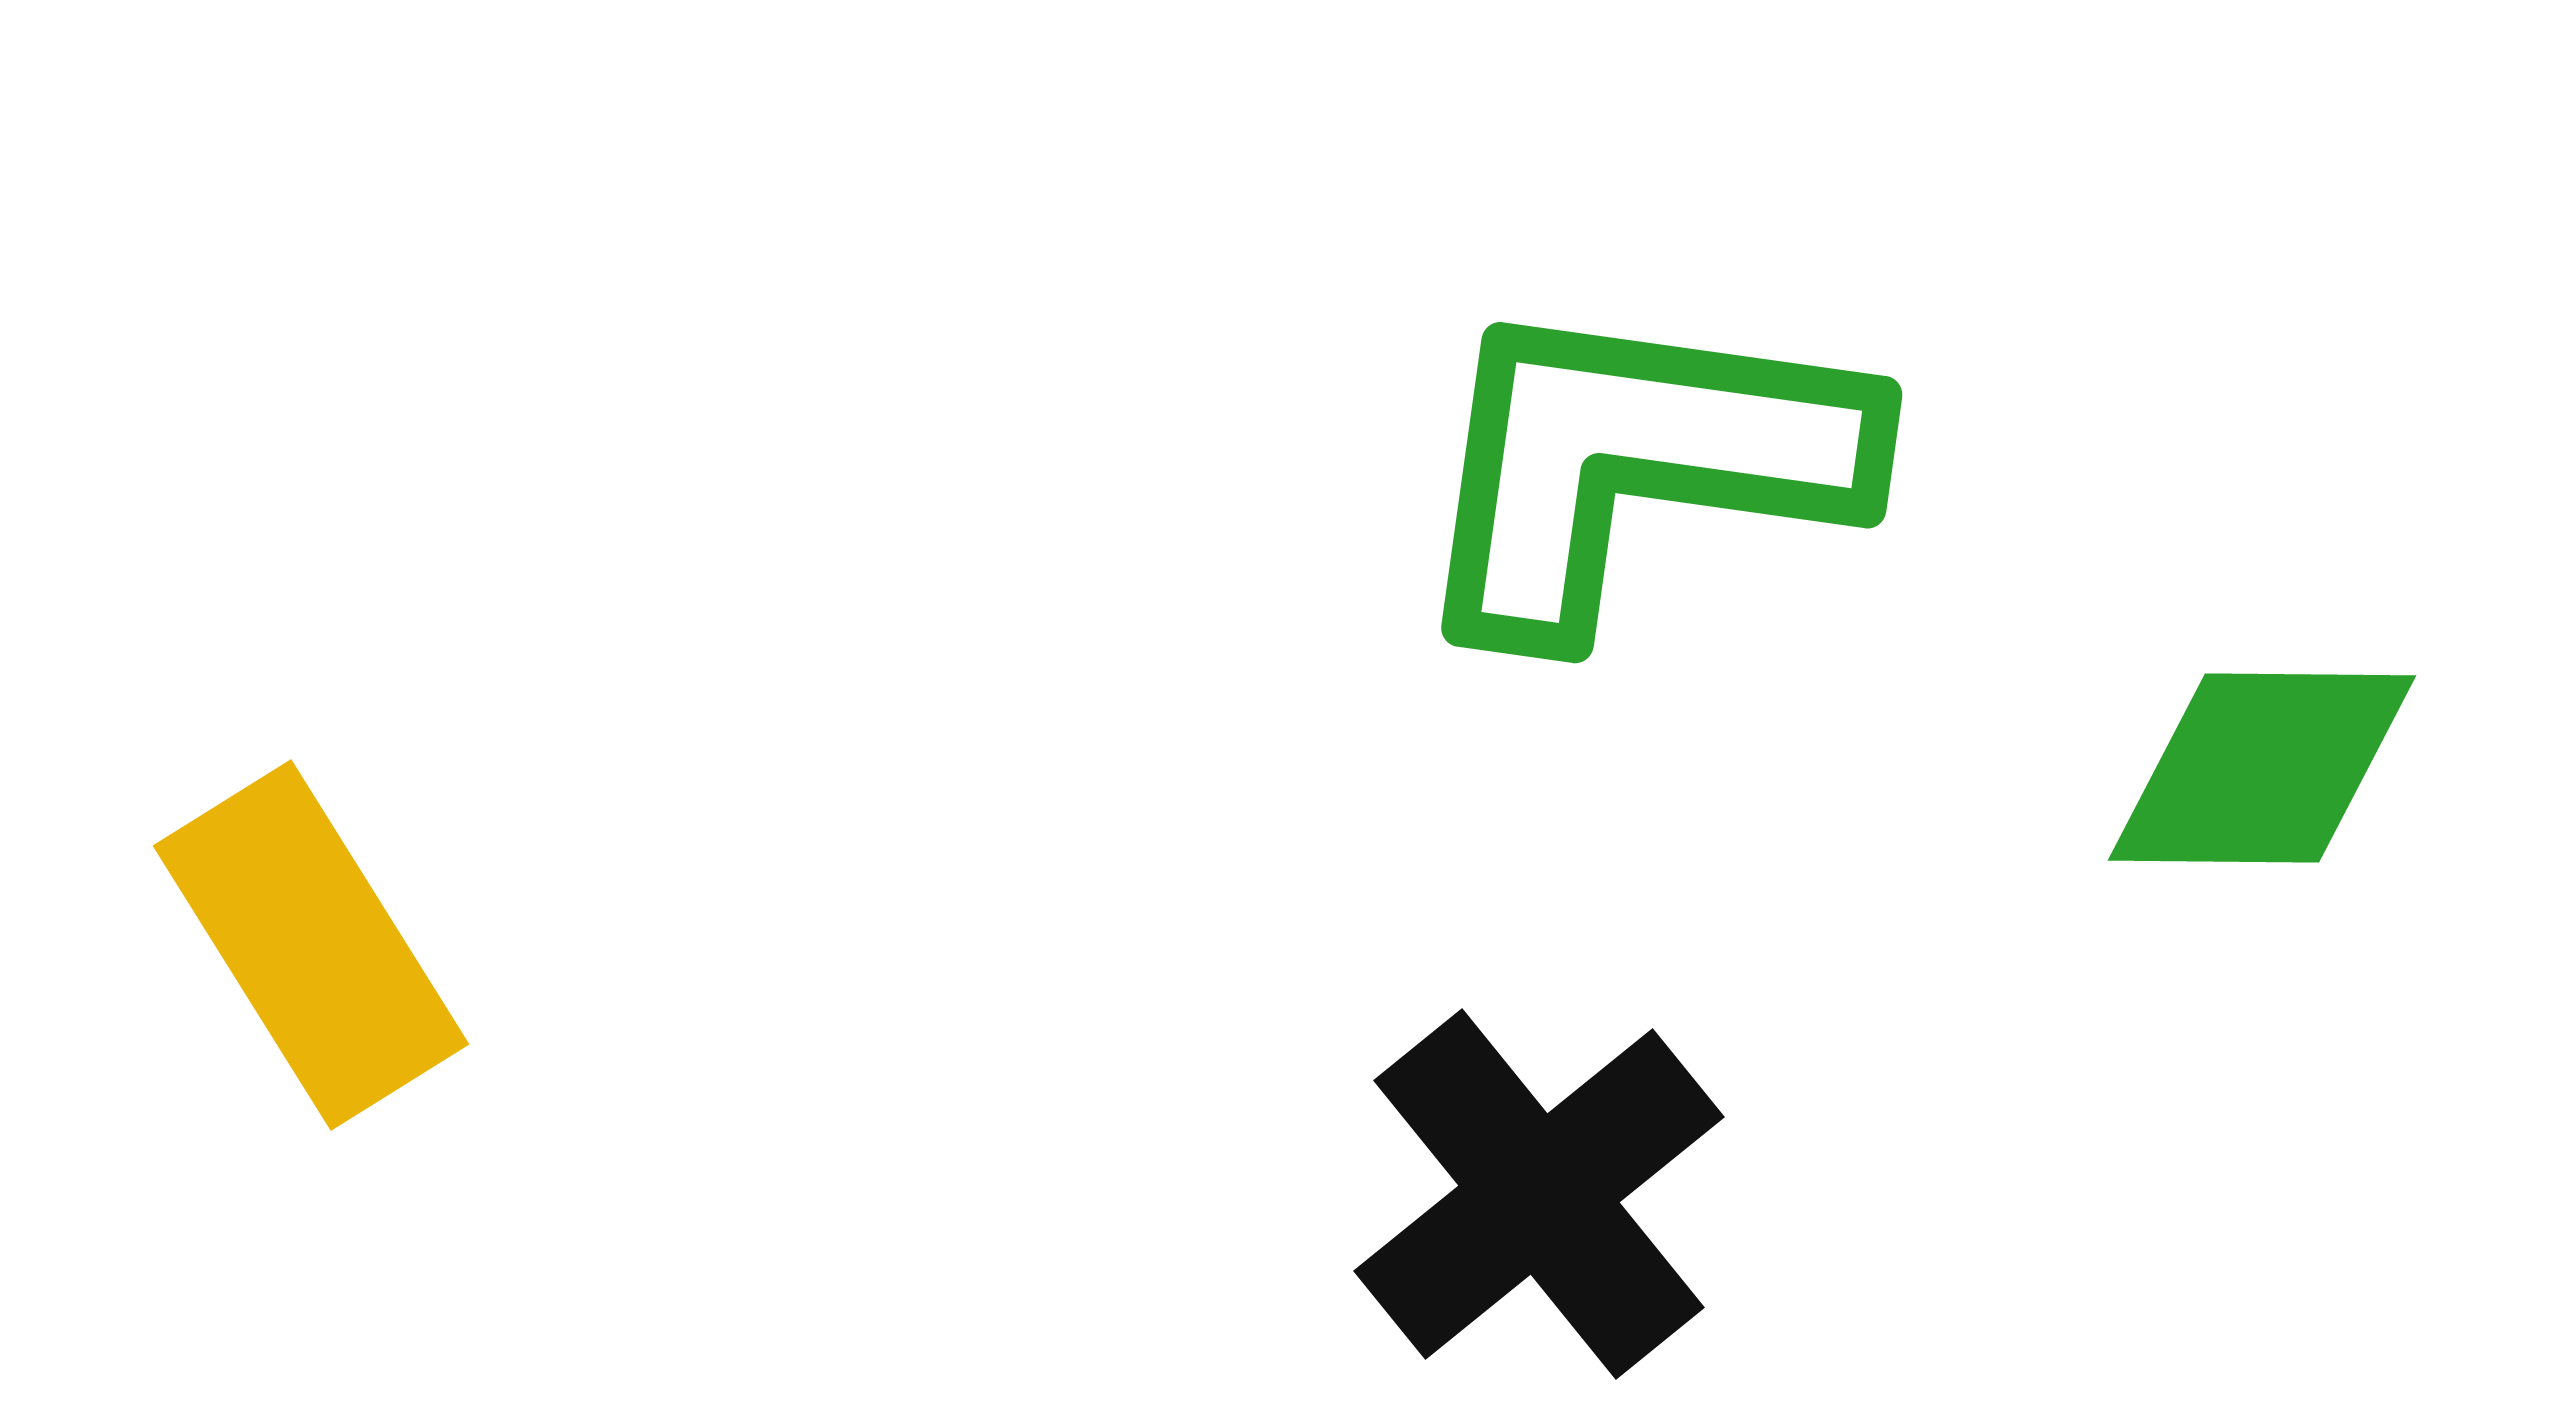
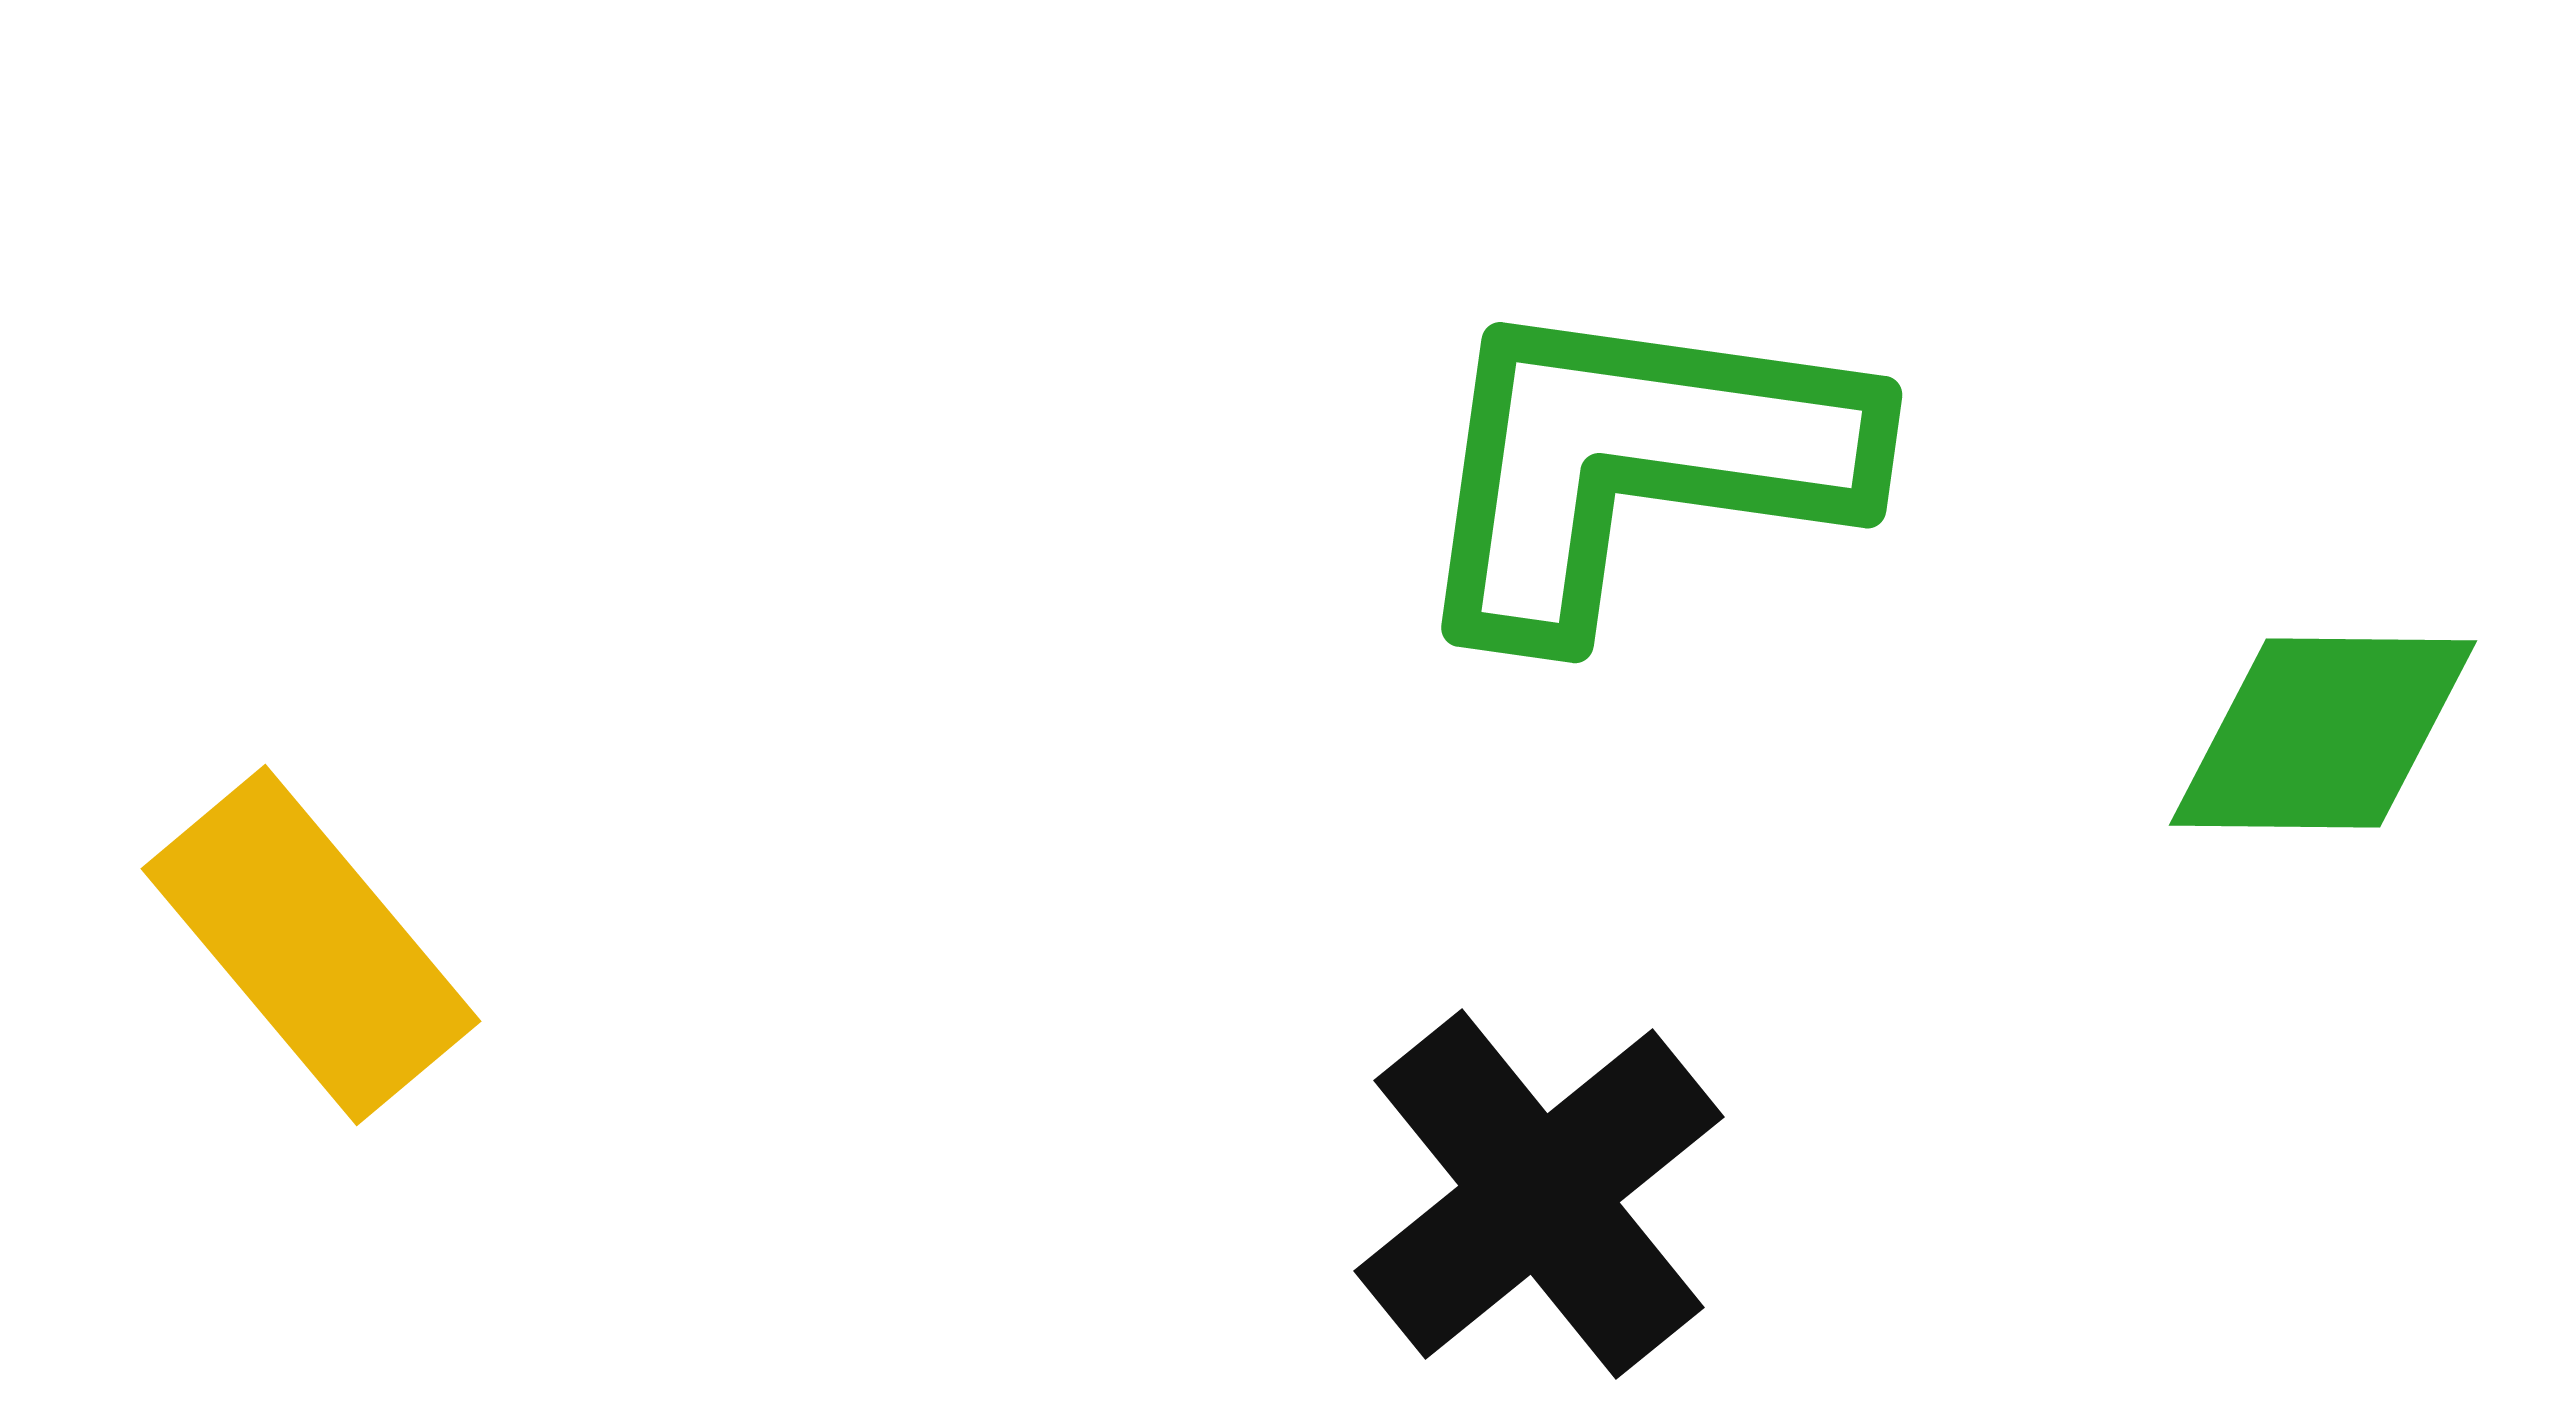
green diamond: moved 61 px right, 35 px up
yellow rectangle: rotated 8 degrees counterclockwise
